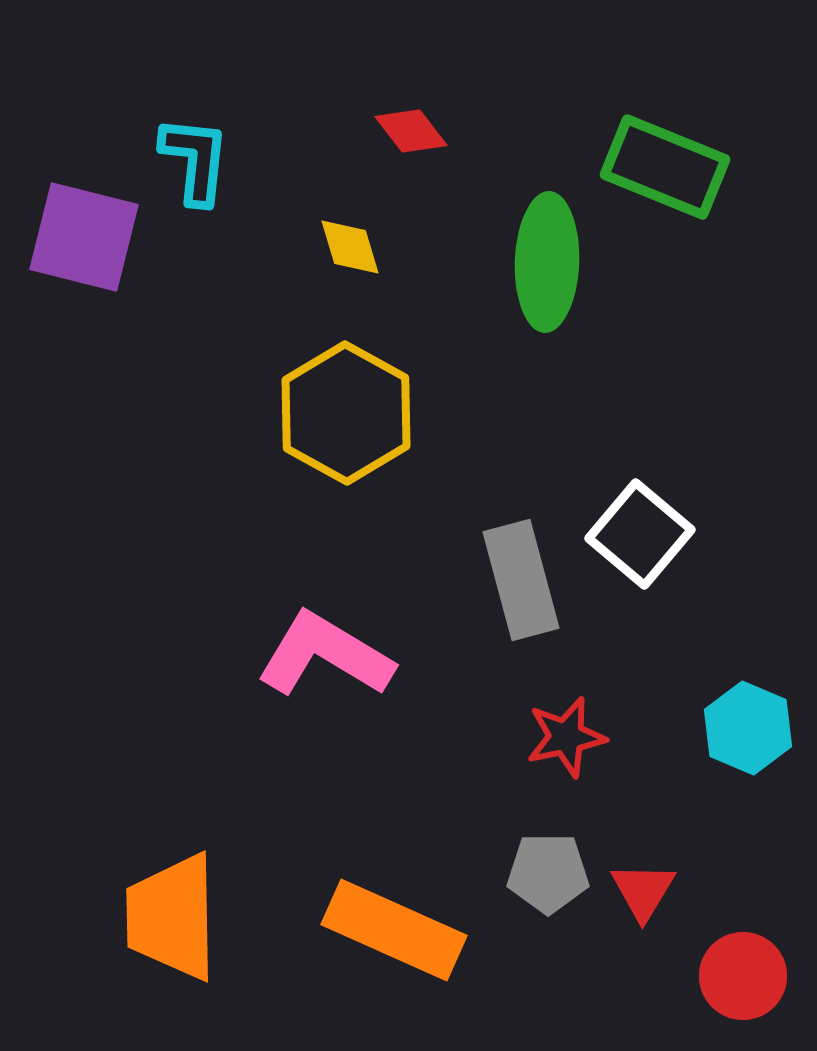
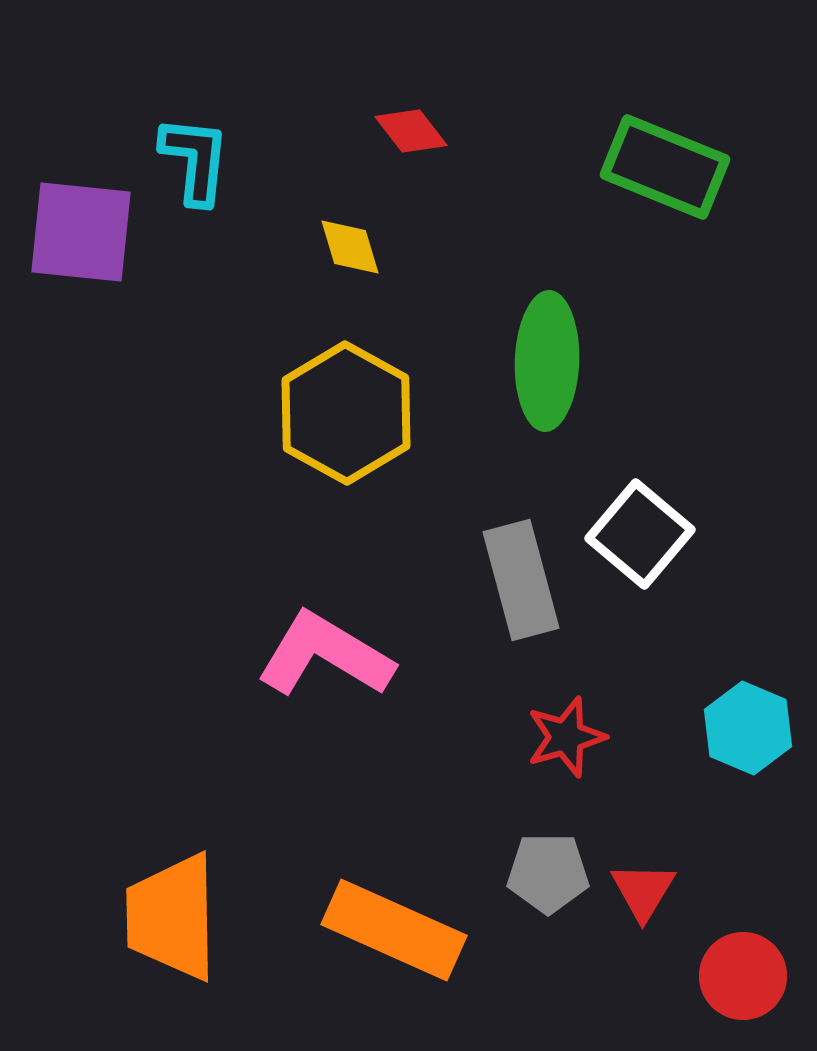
purple square: moved 3 px left, 5 px up; rotated 8 degrees counterclockwise
green ellipse: moved 99 px down
red star: rotated 4 degrees counterclockwise
